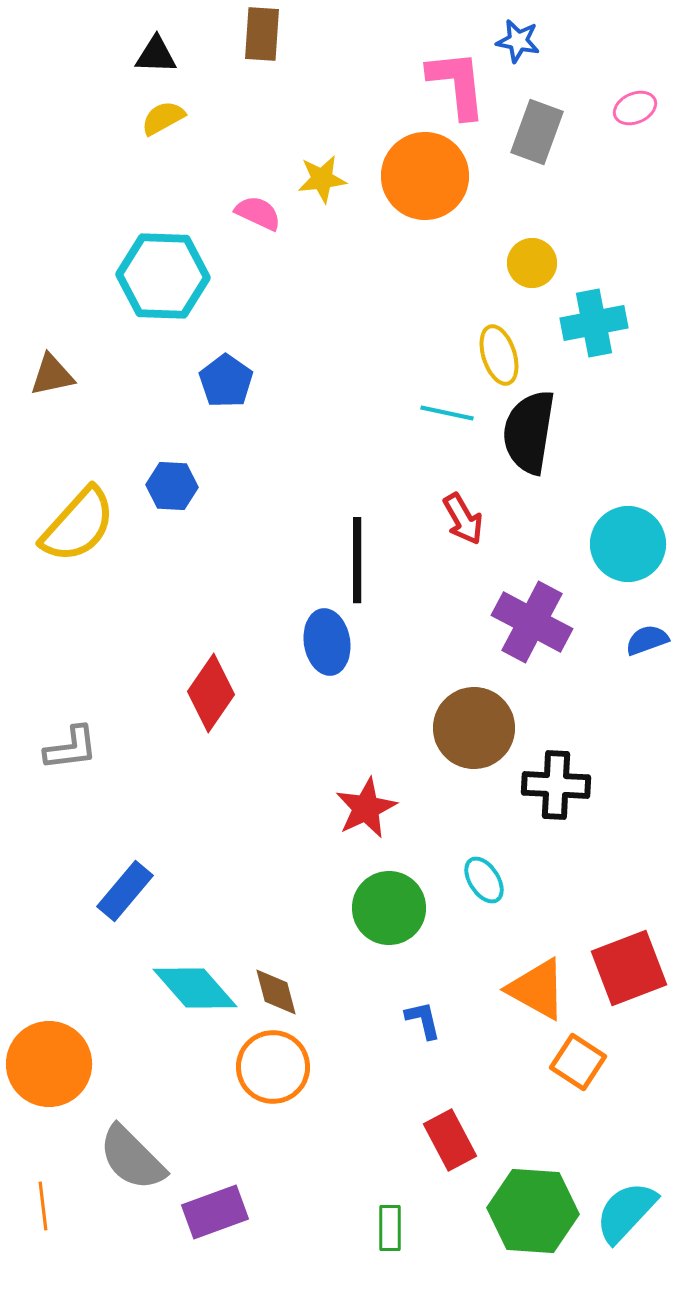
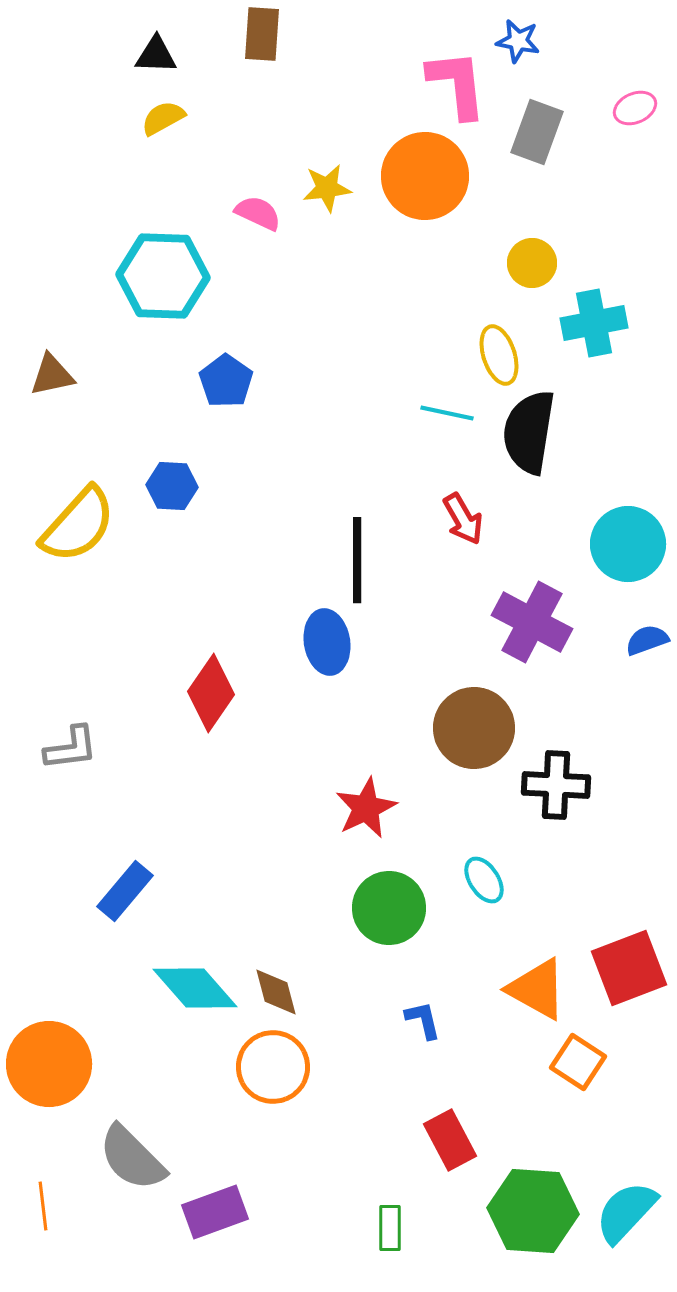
yellow star at (322, 179): moved 5 px right, 9 px down
